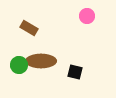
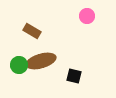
brown rectangle: moved 3 px right, 3 px down
brown ellipse: rotated 16 degrees counterclockwise
black square: moved 1 px left, 4 px down
